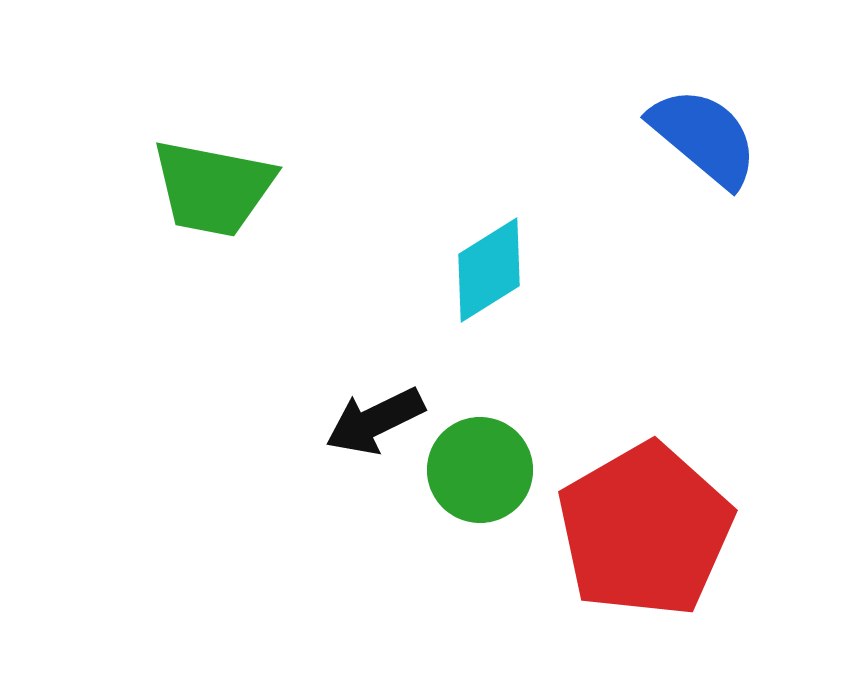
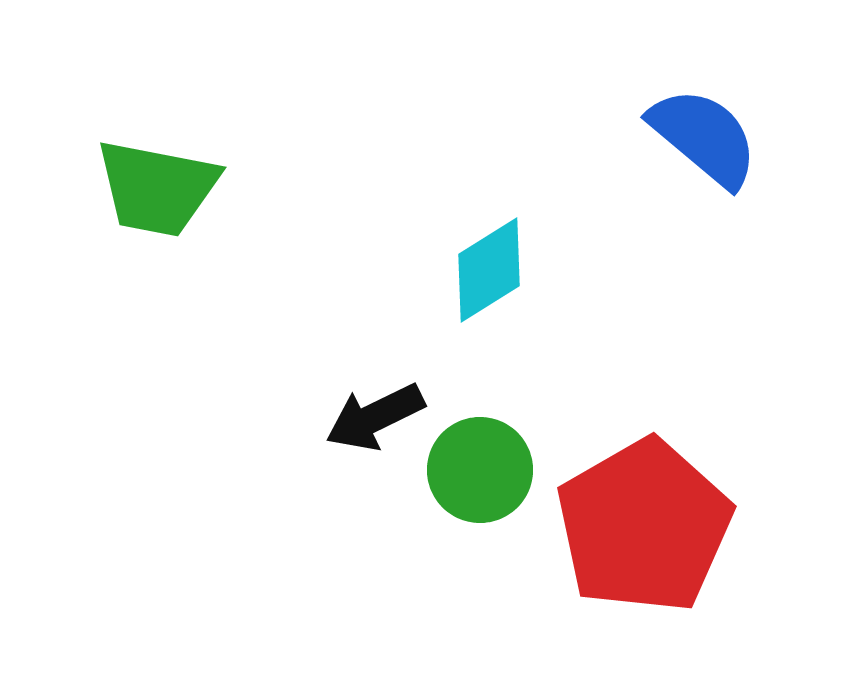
green trapezoid: moved 56 px left
black arrow: moved 4 px up
red pentagon: moved 1 px left, 4 px up
